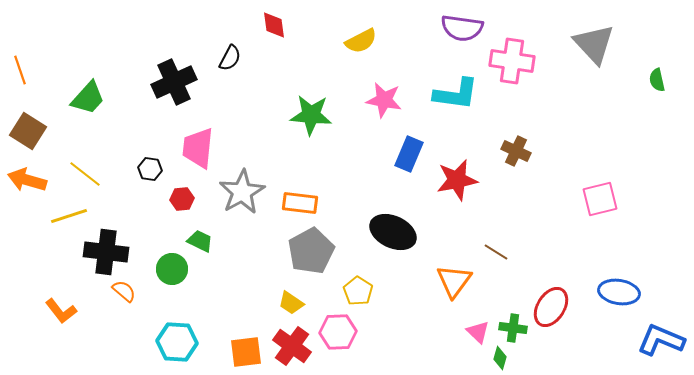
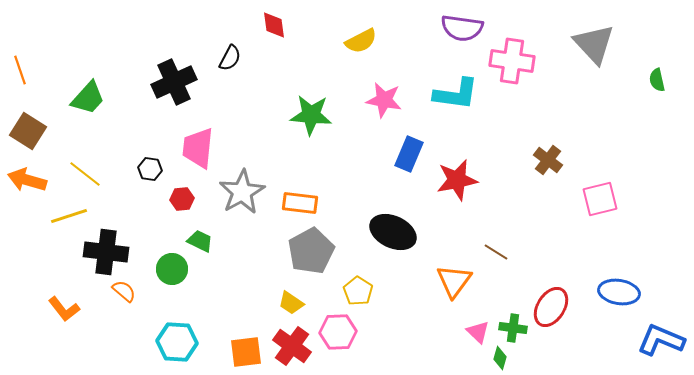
brown cross at (516, 151): moved 32 px right, 9 px down; rotated 12 degrees clockwise
orange L-shape at (61, 311): moved 3 px right, 2 px up
